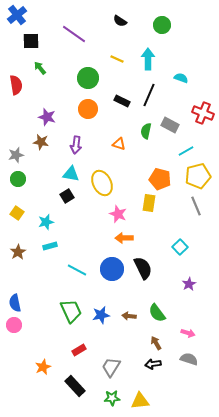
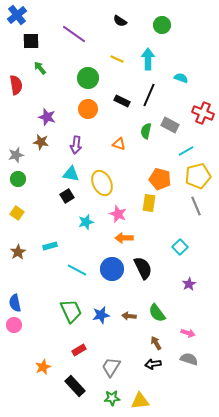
cyan star at (46, 222): moved 40 px right
